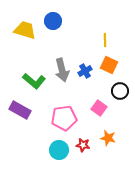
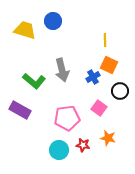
blue cross: moved 8 px right, 6 px down
pink pentagon: moved 3 px right
